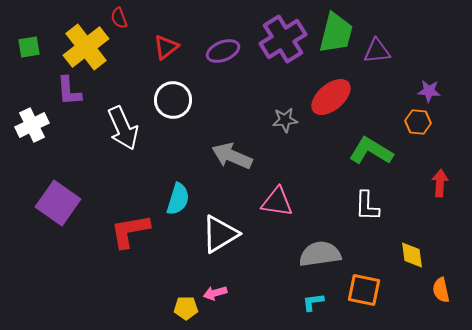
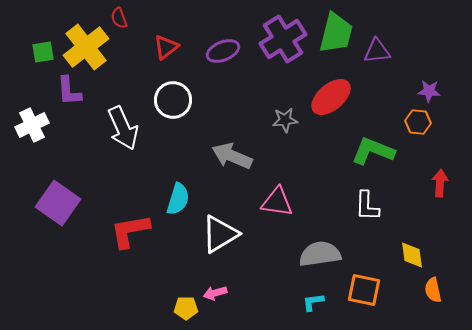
green square: moved 14 px right, 5 px down
green L-shape: moved 2 px right; rotated 9 degrees counterclockwise
orange semicircle: moved 8 px left
